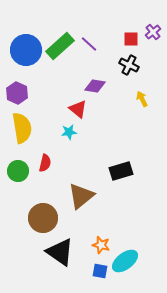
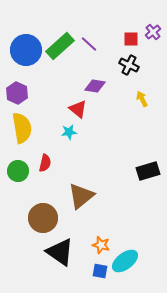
black rectangle: moved 27 px right
